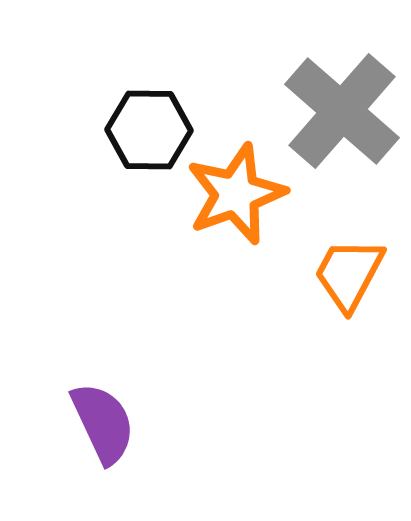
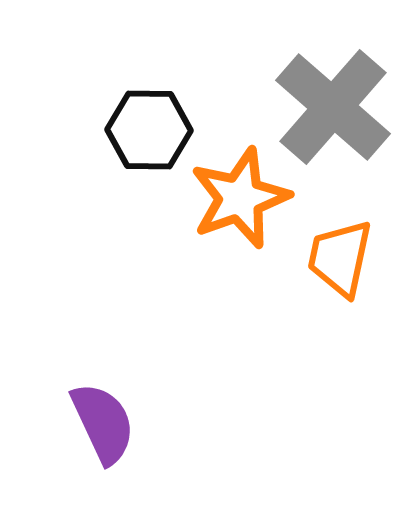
gray cross: moved 9 px left, 4 px up
orange star: moved 4 px right, 4 px down
orange trapezoid: moved 9 px left, 16 px up; rotated 16 degrees counterclockwise
